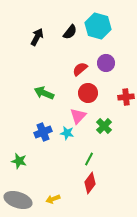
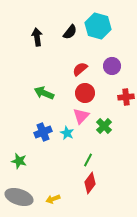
black arrow: rotated 36 degrees counterclockwise
purple circle: moved 6 px right, 3 px down
red circle: moved 3 px left
pink triangle: moved 3 px right
cyan star: rotated 16 degrees clockwise
green line: moved 1 px left, 1 px down
gray ellipse: moved 1 px right, 3 px up
